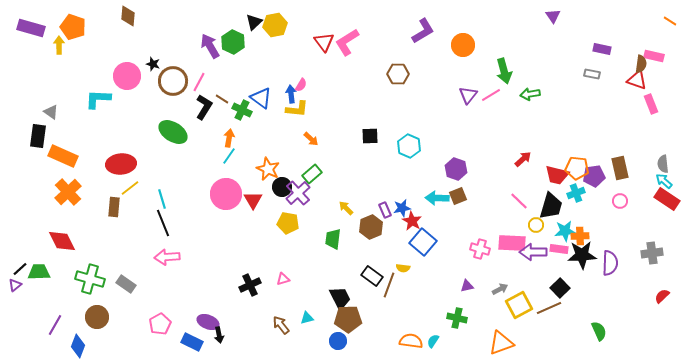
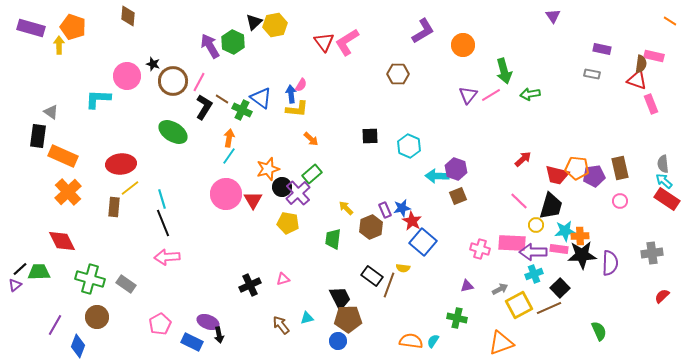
orange star at (268, 169): rotated 30 degrees clockwise
cyan cross at (576, 193): moved 42 px left, 81 px down
cyan arrow at (437, 198): moved 22 px up
